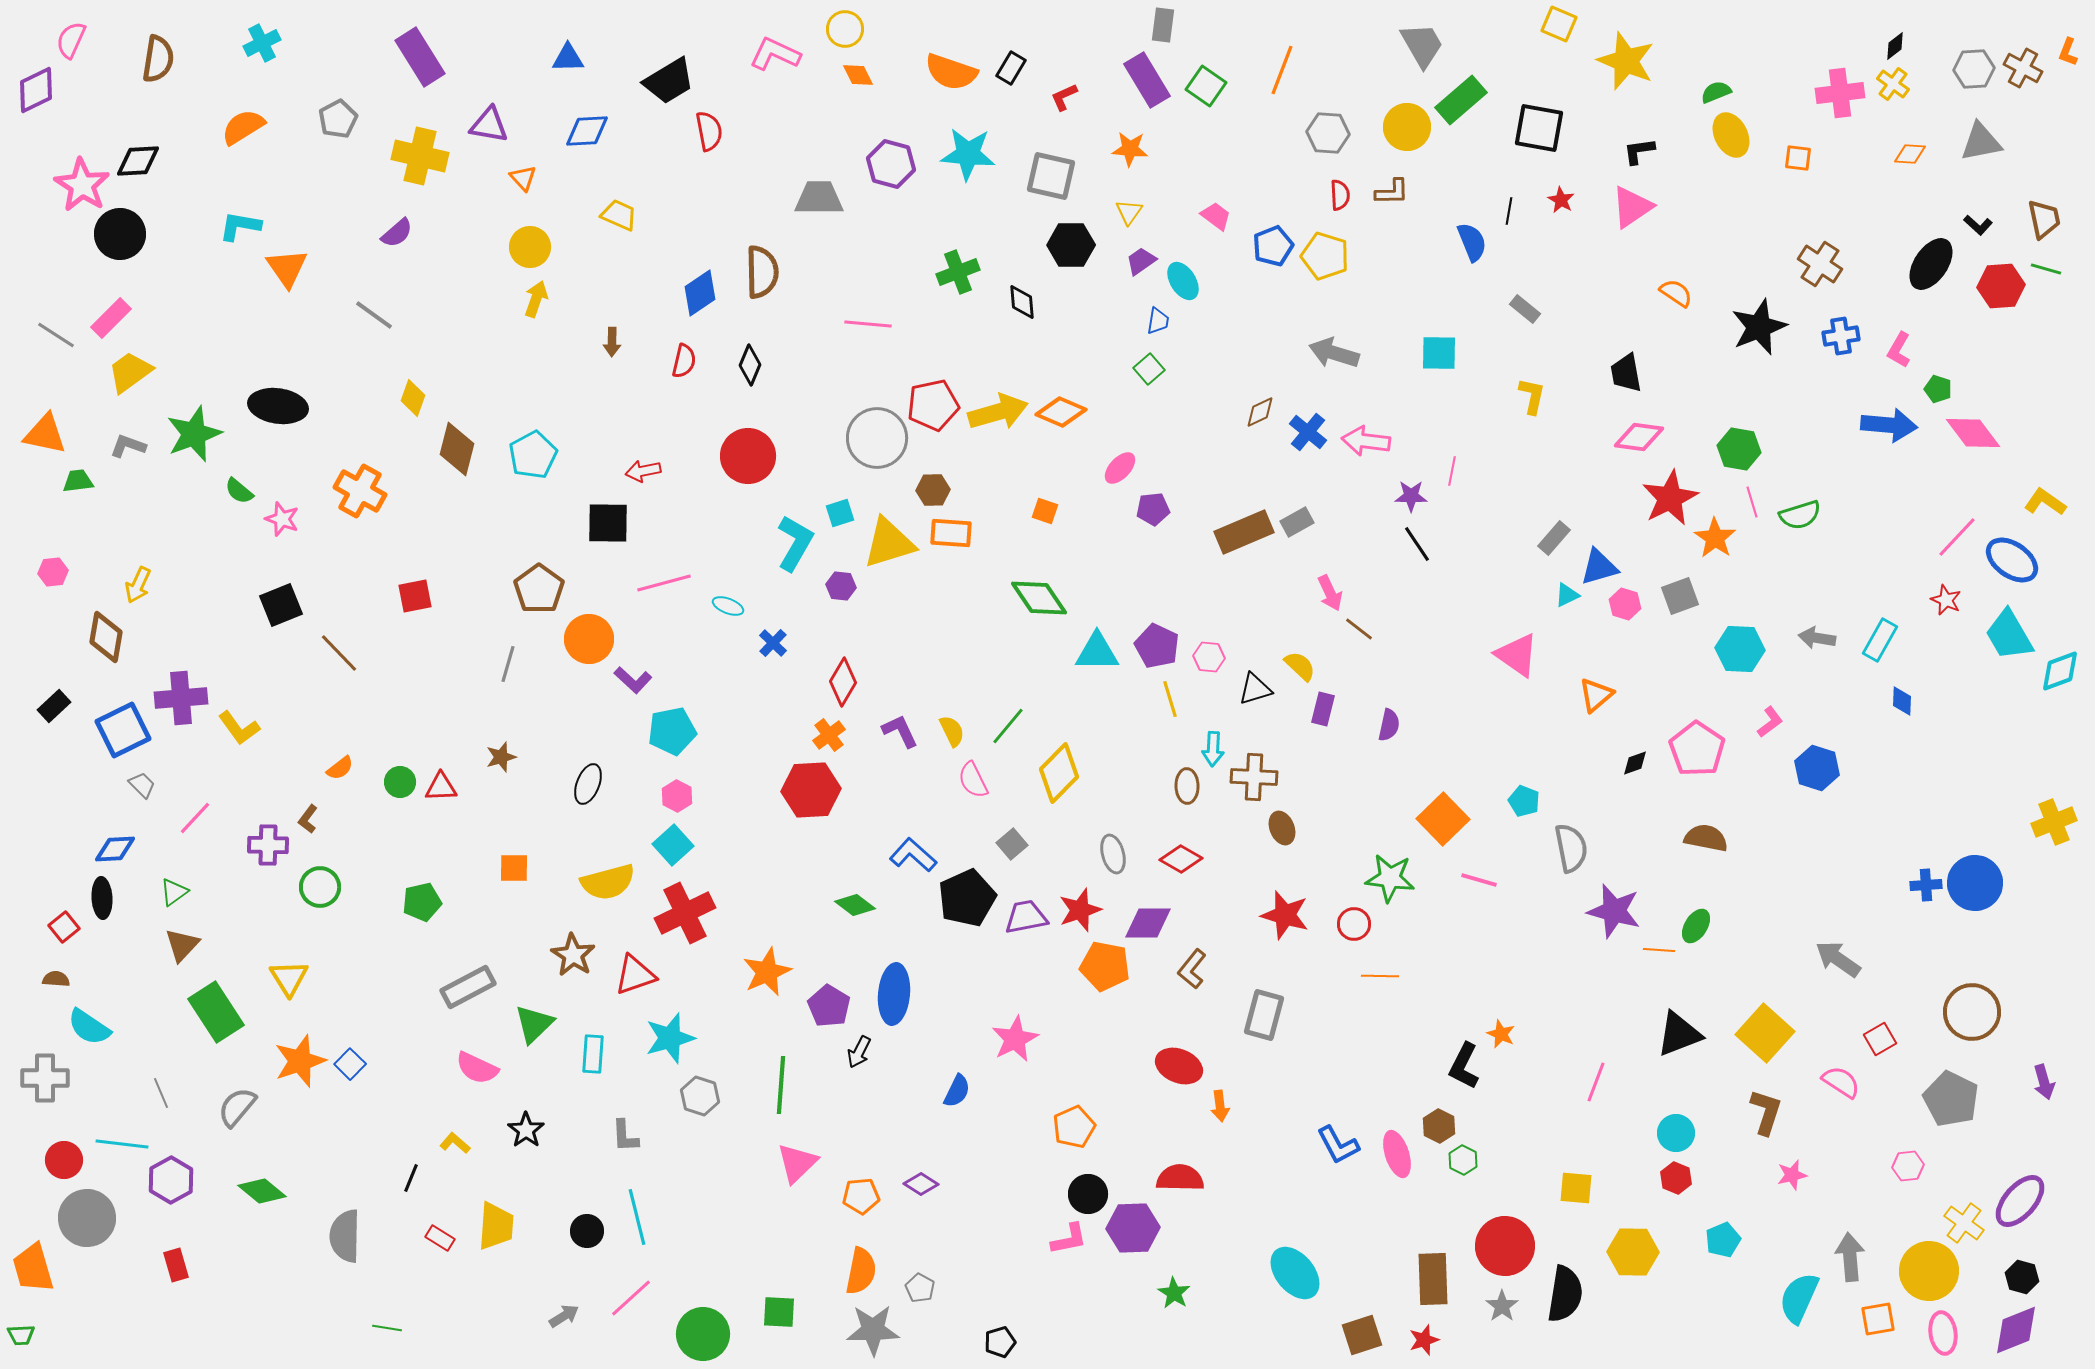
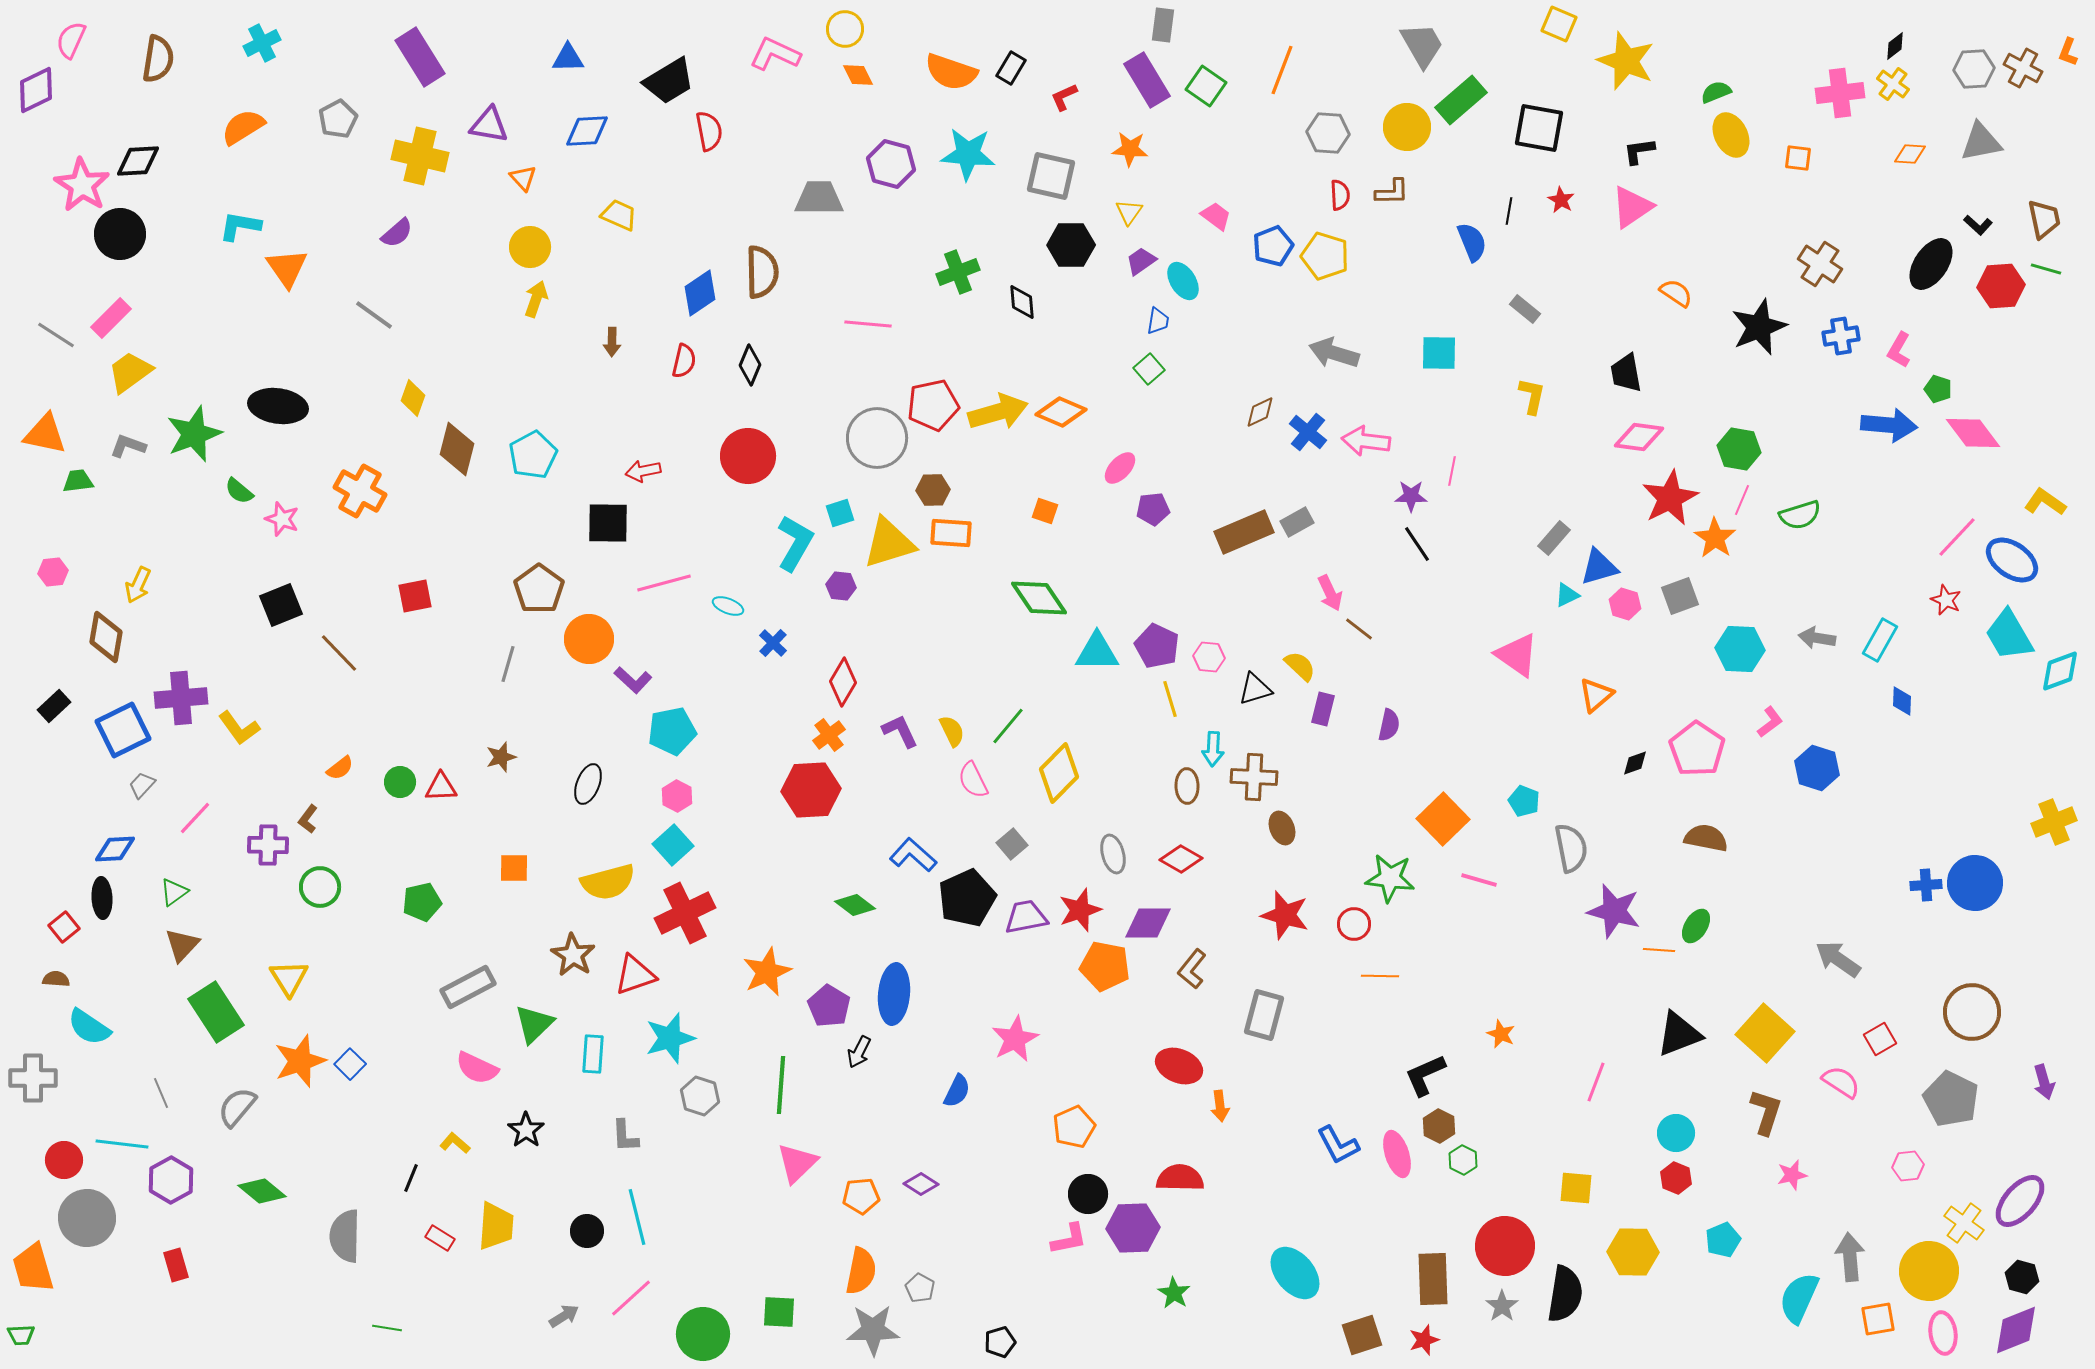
pink line at (1752, 502): moved 10 px left, 2 px up; rotated 40 degrees clockwise
gray trapezoid at (142, 785): rotated 92 degrees counterclockwise
black L-shape at (1464, 1066): moved 39 px left, 9 px down; rotated 39 degrees clockwise
gray cross at (45, 1078): moved 12 px left
